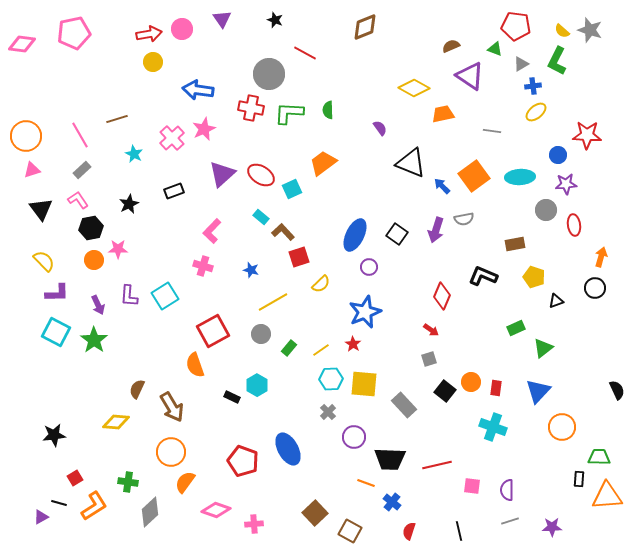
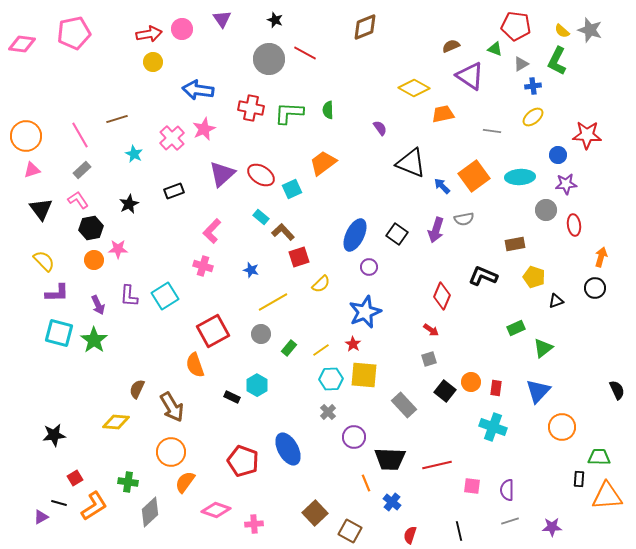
gray circle at (269, 74): moved 15 px up
yellow ellipse at (536, 112): moved 3 px left, 5 px down
cyan square at (56, 332): moved 3 px right, 1 px down; rotated 12 degrees counterclockwise
yellow square at (364, 384): moved 9 px up
orange line at (366, 483): rotated 48 degrees clockwise
red semicircle at (409, 531): moved 1 px right, 4 px down
